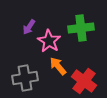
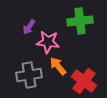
green cross: moved 1 px left, 7 px up
pink star: moved 1 px left, 1 px down; rotated 25 degrees counterclockwise
gray cross: moved 4 px right, 3 px up
